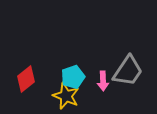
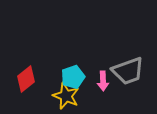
gray trapezoid: rotated 36 degrees clockwise
